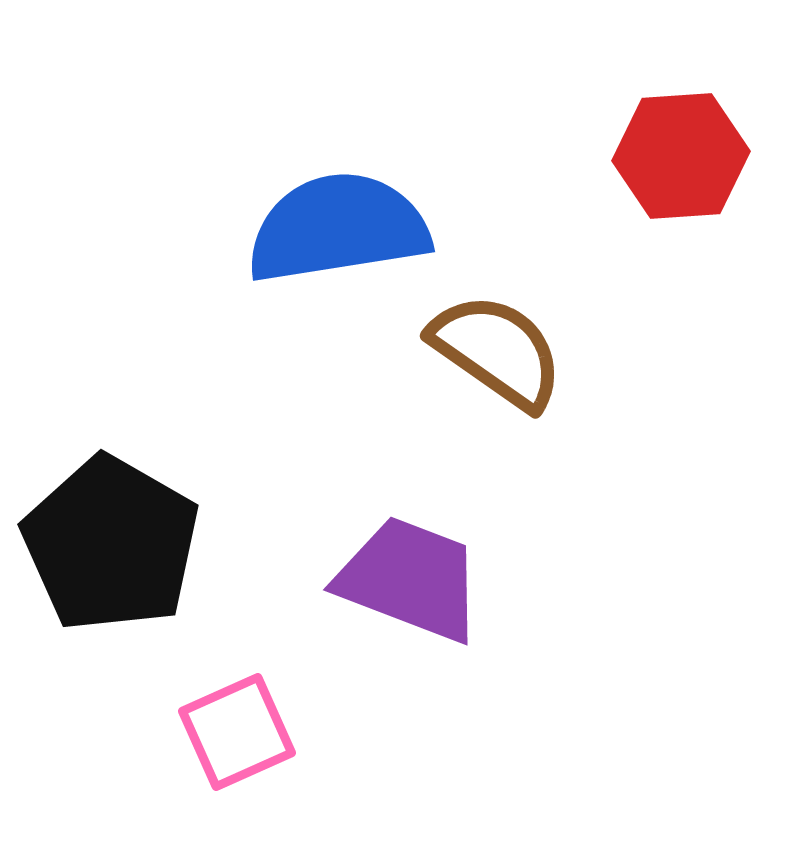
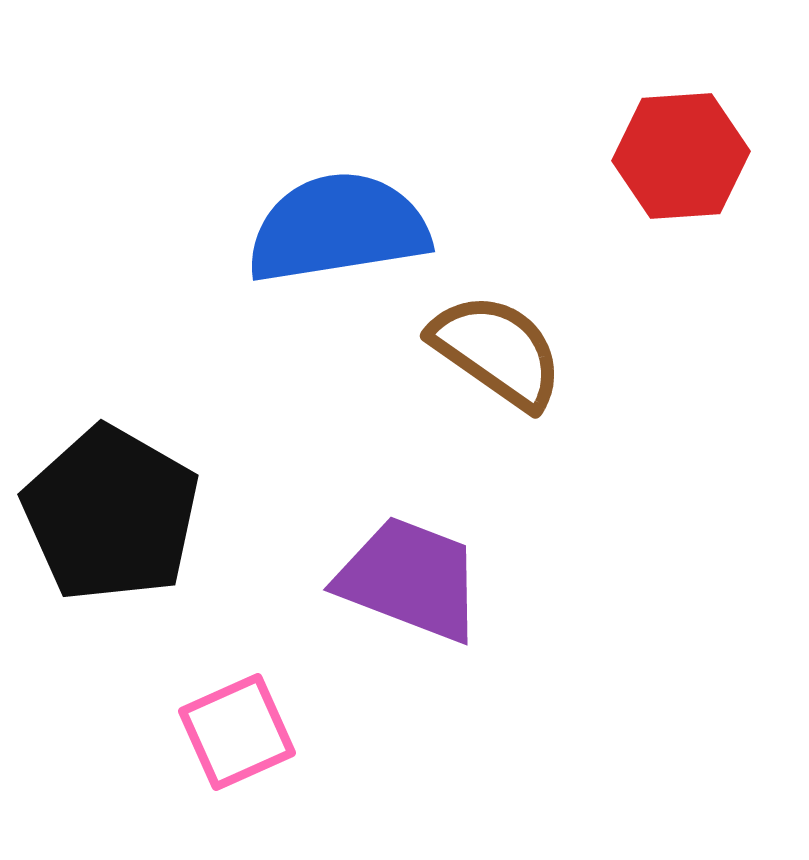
black pentagon: moved 30 px up
